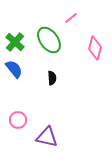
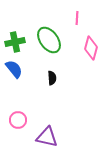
pink line: moved 6 px right; rotated 48 degrees counterclockwise
green cross: rotated 36 degrees clockwise
pink diamond: moved 4 px left
